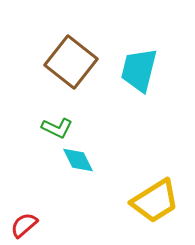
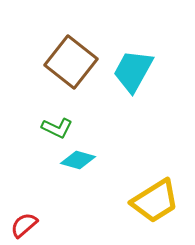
cyan trapezoid: moved 6 px left, 1 px down; rotated 15 degrees clockwise
cyan diamond: rotated 48 degrees counterclockwise
